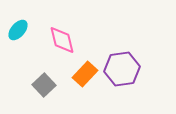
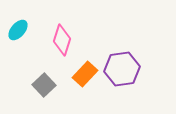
pink diamond: rotated 32 degrees clockwise
